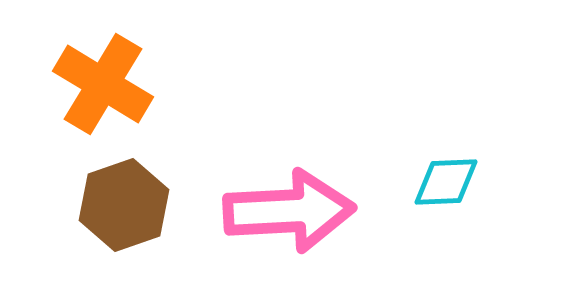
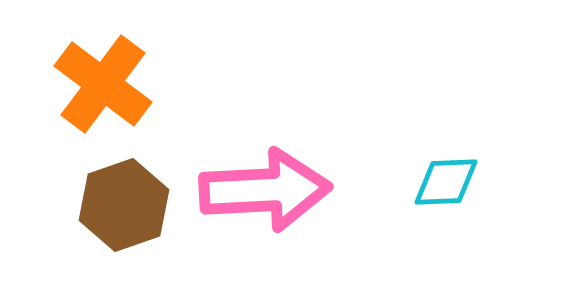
orange cross: rotated 6 degrees clockwise
pink arrow: moved 24 px left, 21 px up
